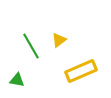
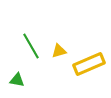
yellow triangle: moved 11 px down; rotated 21 degrees clockwise
yellow rectangle: moved 8 px right, 7 px up
